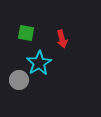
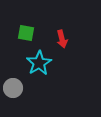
gray circle: moved 6 px left, 8 px down
